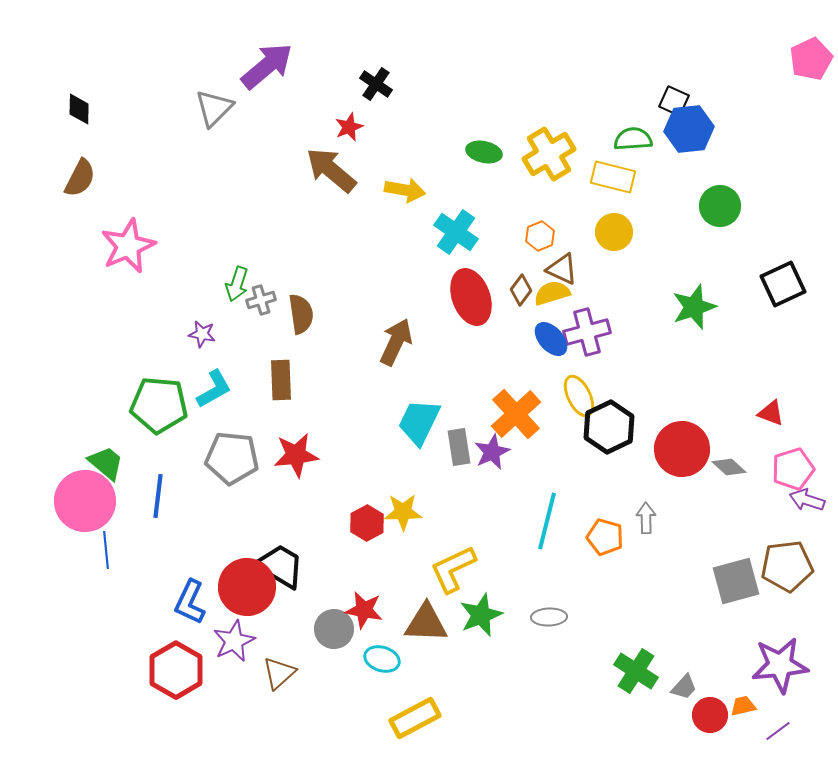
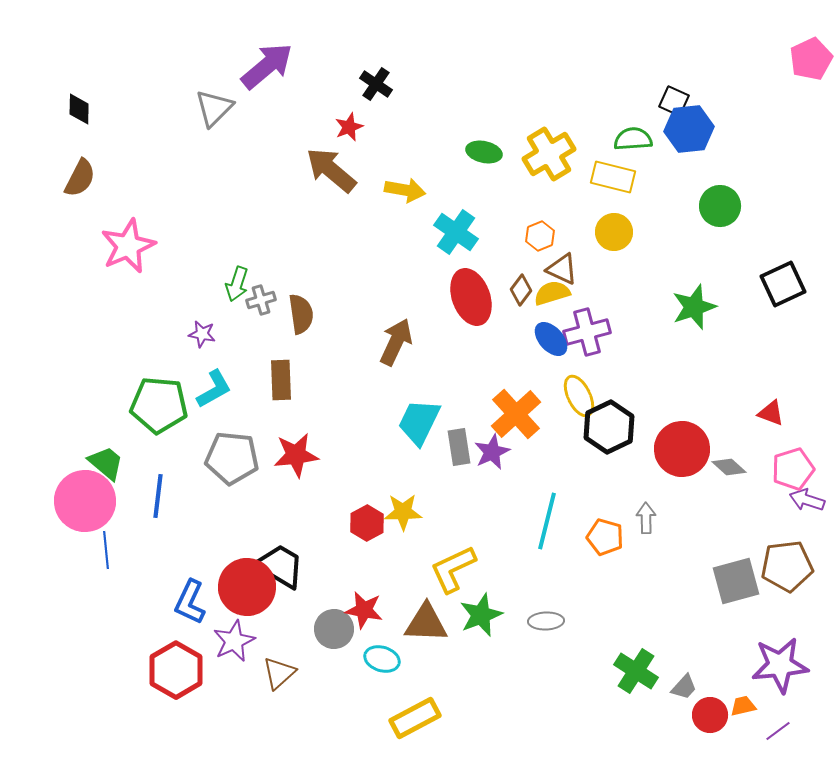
gray ellipse at (549, 617): moved 3 px left, 4 px down
